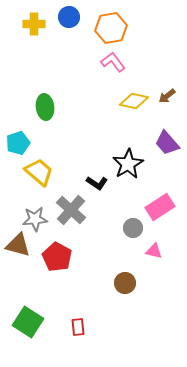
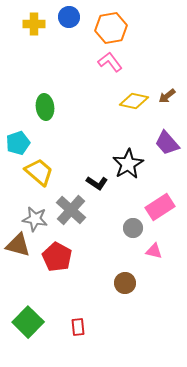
pink L-shape: moved 3 px left
gray star: rotated 15 degrees clockwise
green square: rotated 12 degrees clockwise
